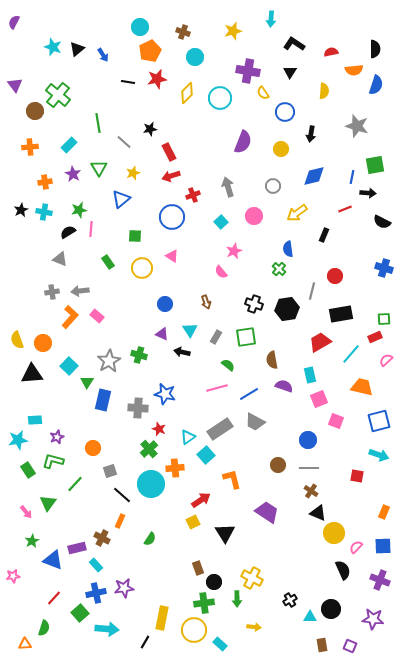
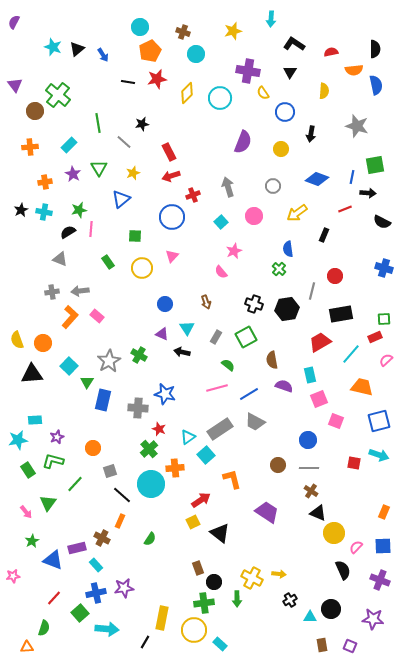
cyan circle at (195, 57): moved 1 px right, 3 px up
blue semicircle at (376, 85): rotated 30 degrees counterclockwise
black star at (150, 129): moved 8 px left, 5 px up
blue diamond at (314, 176): moved 3 px right, 3 px down; rotated 35 degrees clockwise
pink triangle at (172, 256): rotated 40 degrees clockwise
cyan triangle at (190, 330): moved 3 px left, 2 px up
green square at (246, 337): rotated 20 degrees counterclockwise
green cross at (139, 355): rotated 14 degrees clockwise
red square at (357, 476): moved 3 px left, 13 px up
black triangle at (225, 533): moved 5 px left; rotated 20 degrees counterclockwise
yellow arrow at (254, 627): moved 25 px right, 53 px up
orange triangle at (25, 644): moved 2 px right, 3 px down
